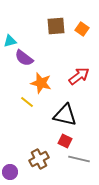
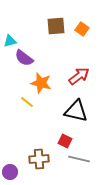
black triangle: moved 11 px right, 4 px up
brown cross: rotated 24 degrees clockwise
